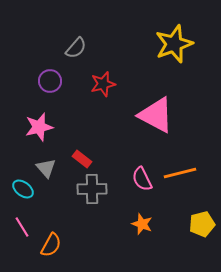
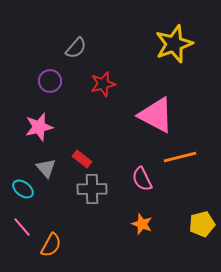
orange line: moved 16 px up
pink line: rotated 10 degrees counterclockwise
